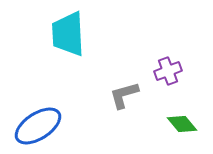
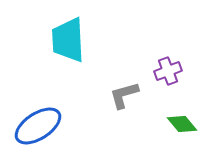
cyan trapezoid: moved 6 px down
